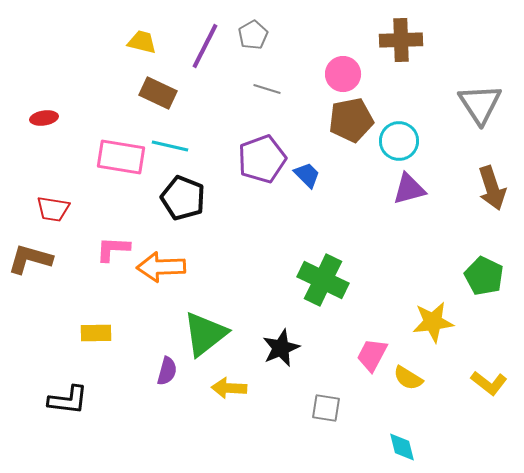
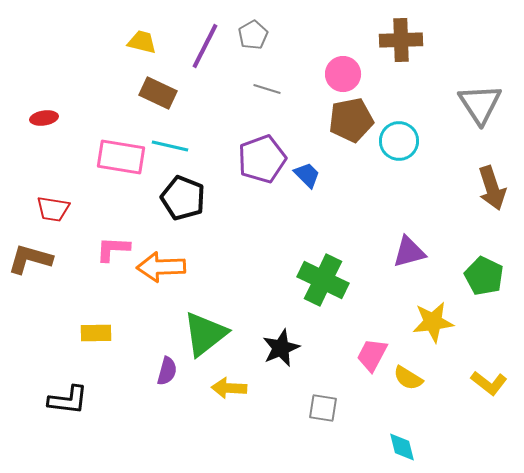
purple triangle: moved 63 px down
gray square: moved 3 px left
